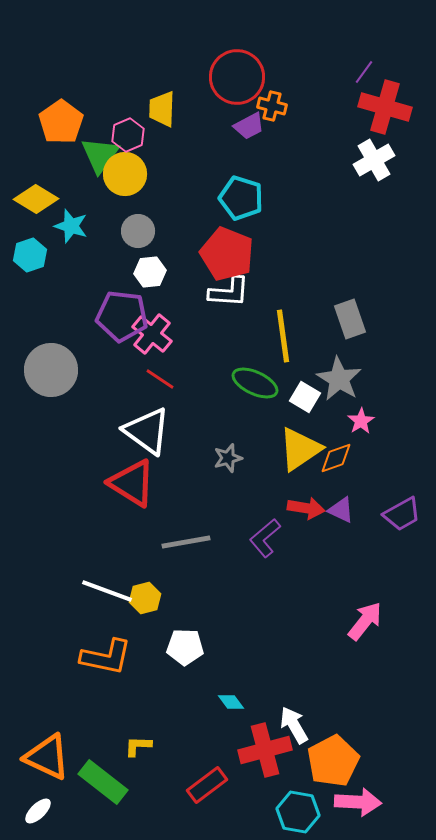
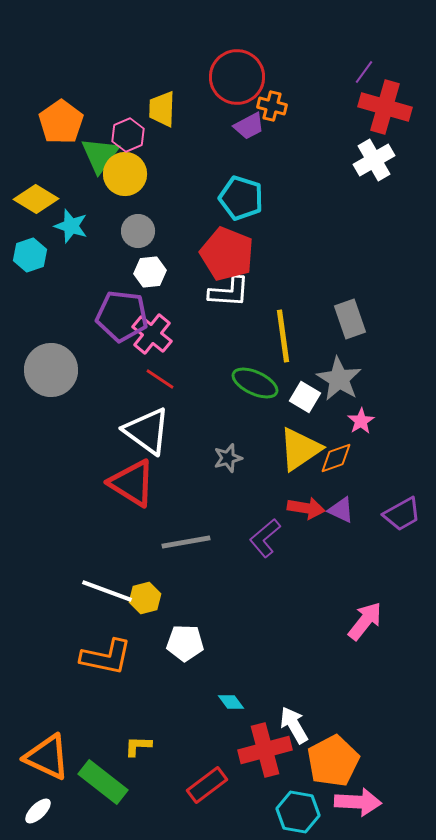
white pentagon at (185, 647): moved 4 px up
